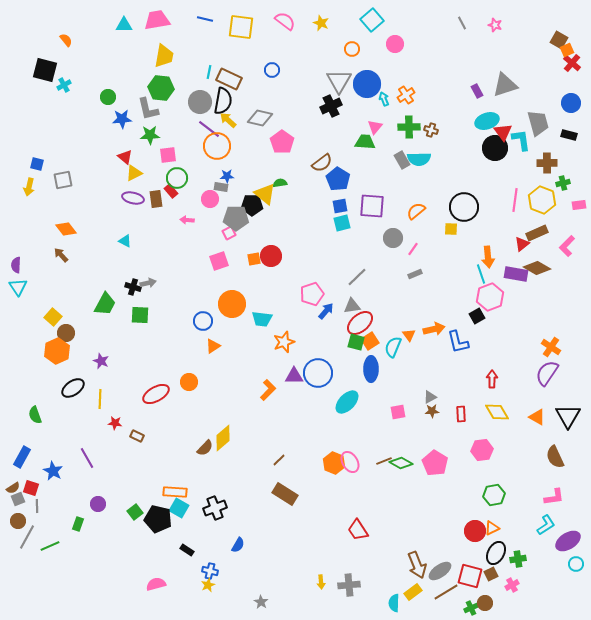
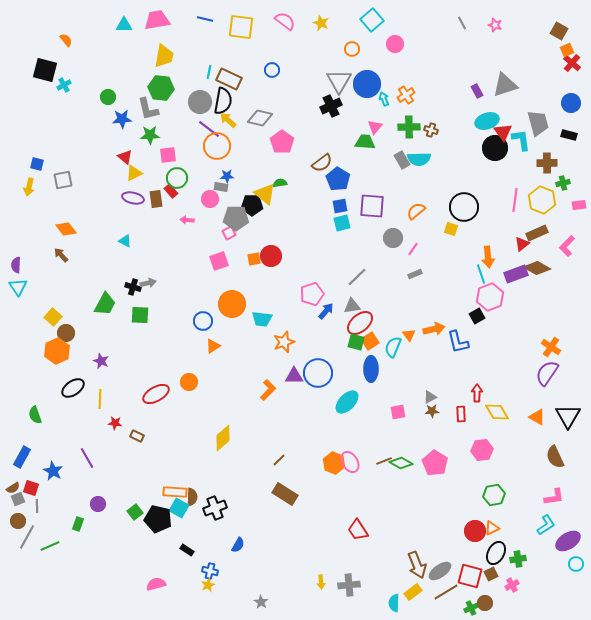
brown square at (559, 40): moved 9 px up
yellow square at (451, 229): rotated 16 degrees clockwise
purple rectangle at (516, 274): rotated 30 degrees counterclockwise
red arrow at (492, 379): moved 15 px left, 14 px down
brown semicircle at (205, 448): moved 13 px left, 49 px down; rotated 42 degrees counterclockwise
